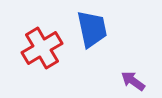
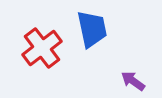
red cross: rotated 6 degrees counterclockwise
